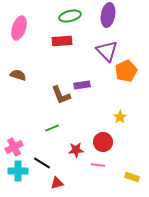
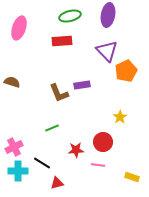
brown semicircle: moved 6 px left, 7 px down
brown L-shape: moved 2 px left, 2 px up
